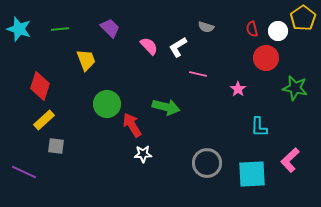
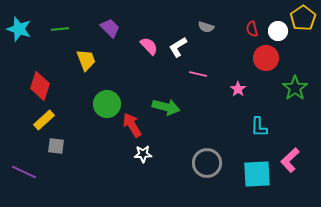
green star: rotated 25 degrees clockwise
cyan square: moved 5 px right
